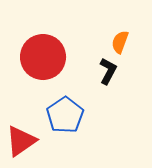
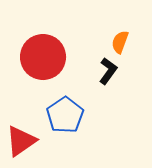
black L-shape: rotated 8 degrees clockwise
